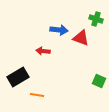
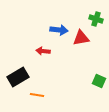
red triangle: rotated 30 degrees counterclockwise
